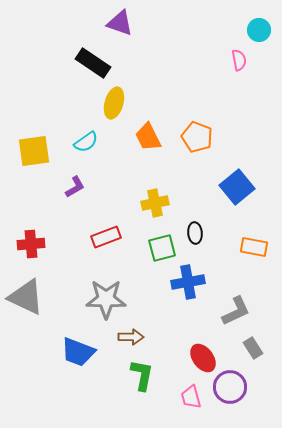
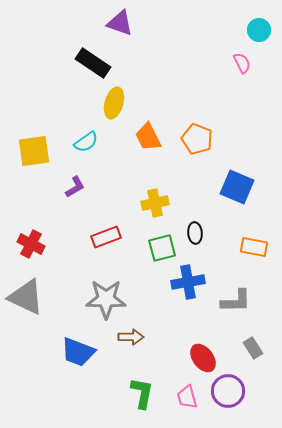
pink semicircle: moved 3 px right, 3 px down; rotated 15 degrees counterclockwise
orange pentagon: moved 2 px down
blue square: rotated 28 degrees counterclockwise
red cross: rotated 32 degrees clockwise
gray L-shape: moved 10 px up; rotated 24 degrees clockwise
green L-shape: moved 18 px down
purple circle: moved 2 px left, 4 px down
pink trapezoid: moved 4 px left
